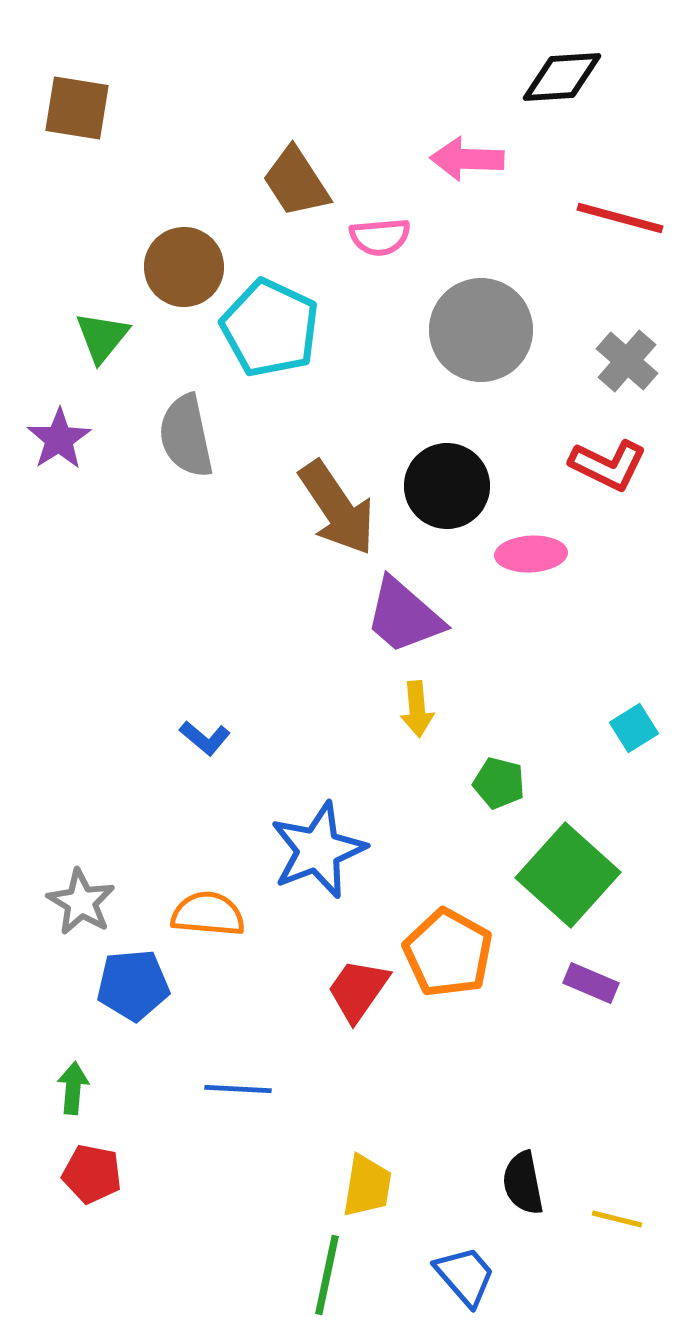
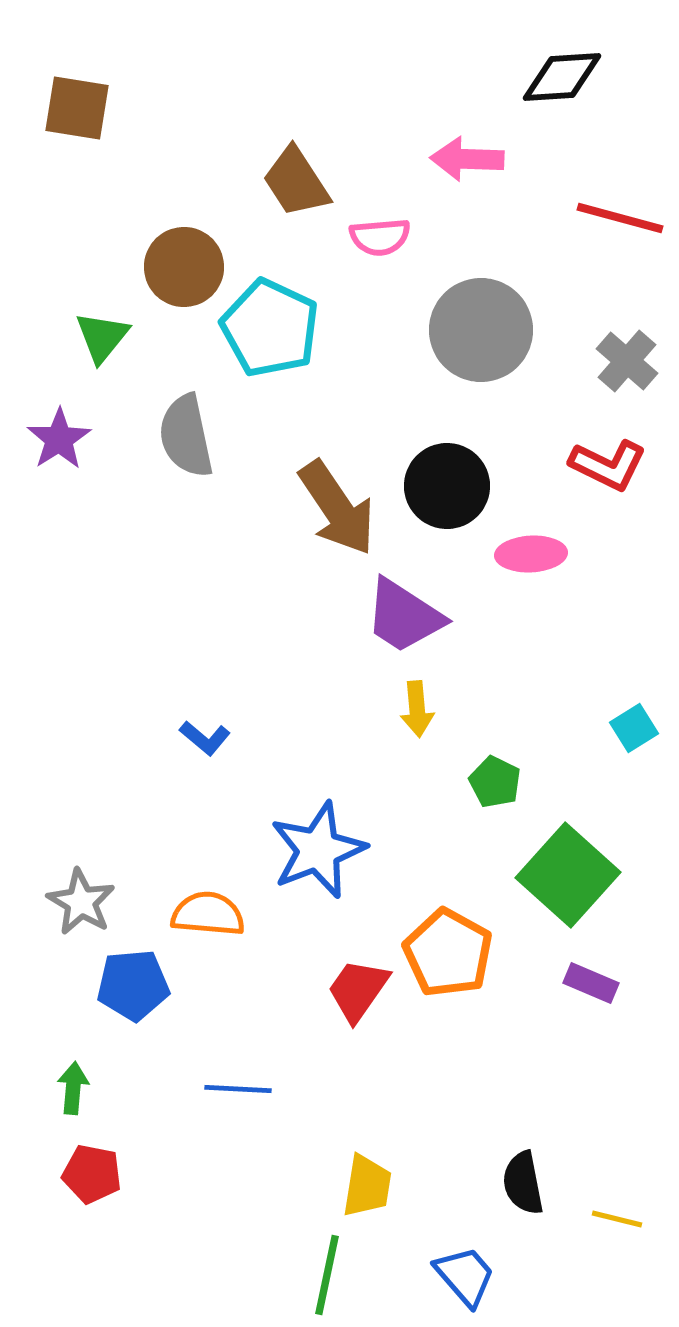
purple trapezoid: rotated 8 degrees counterclockwise
green pentagon: moved 4 px left, 1 px up; rotated 12 degrees clockwise
